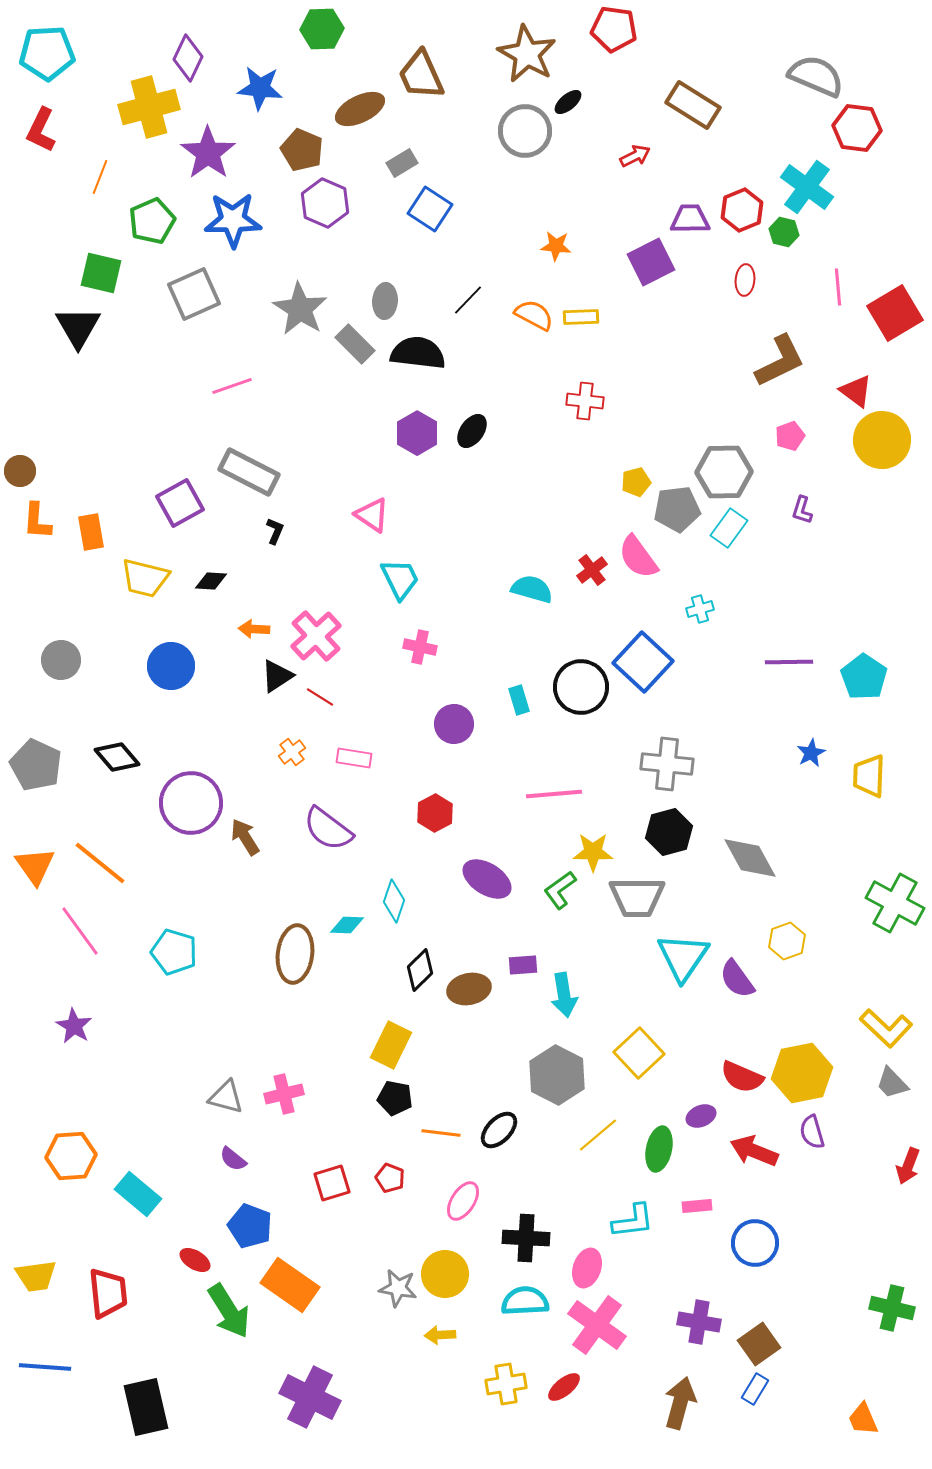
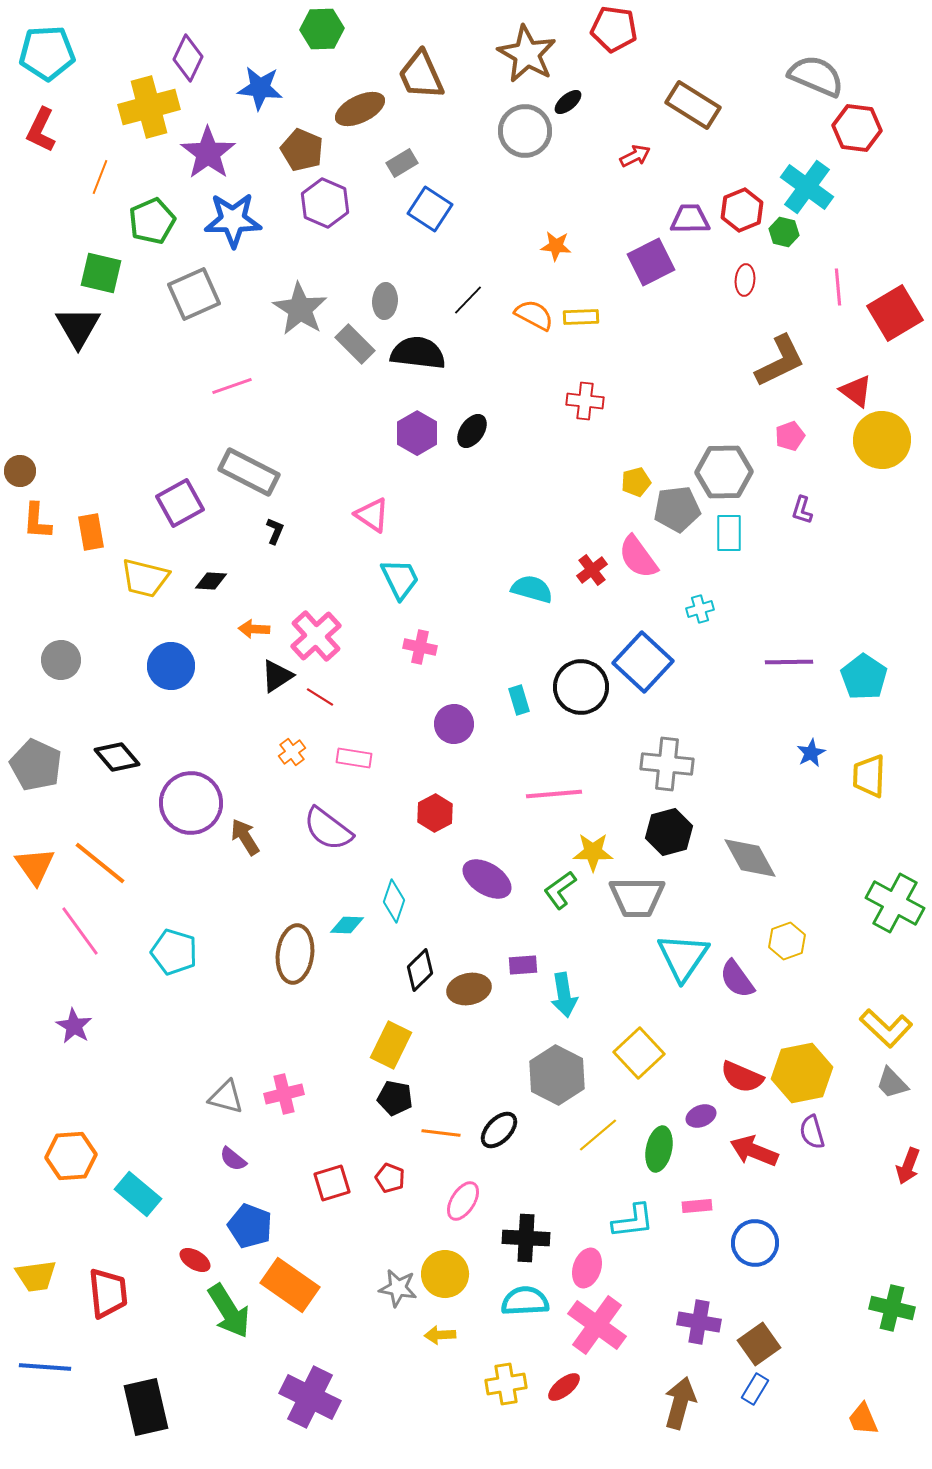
cyan rectangle at (729, 528): moved 5 px down; rotated 36 degrees counterclockwise
